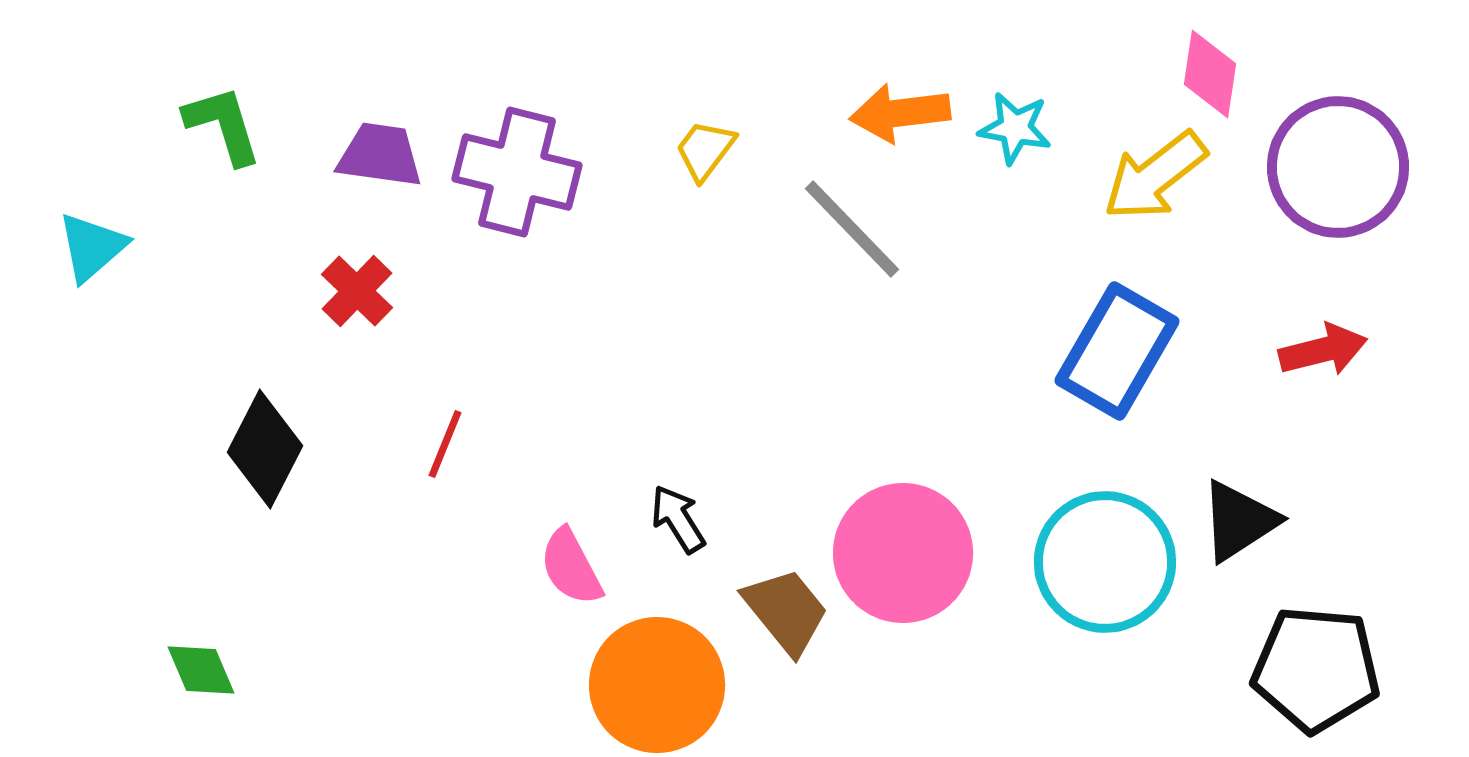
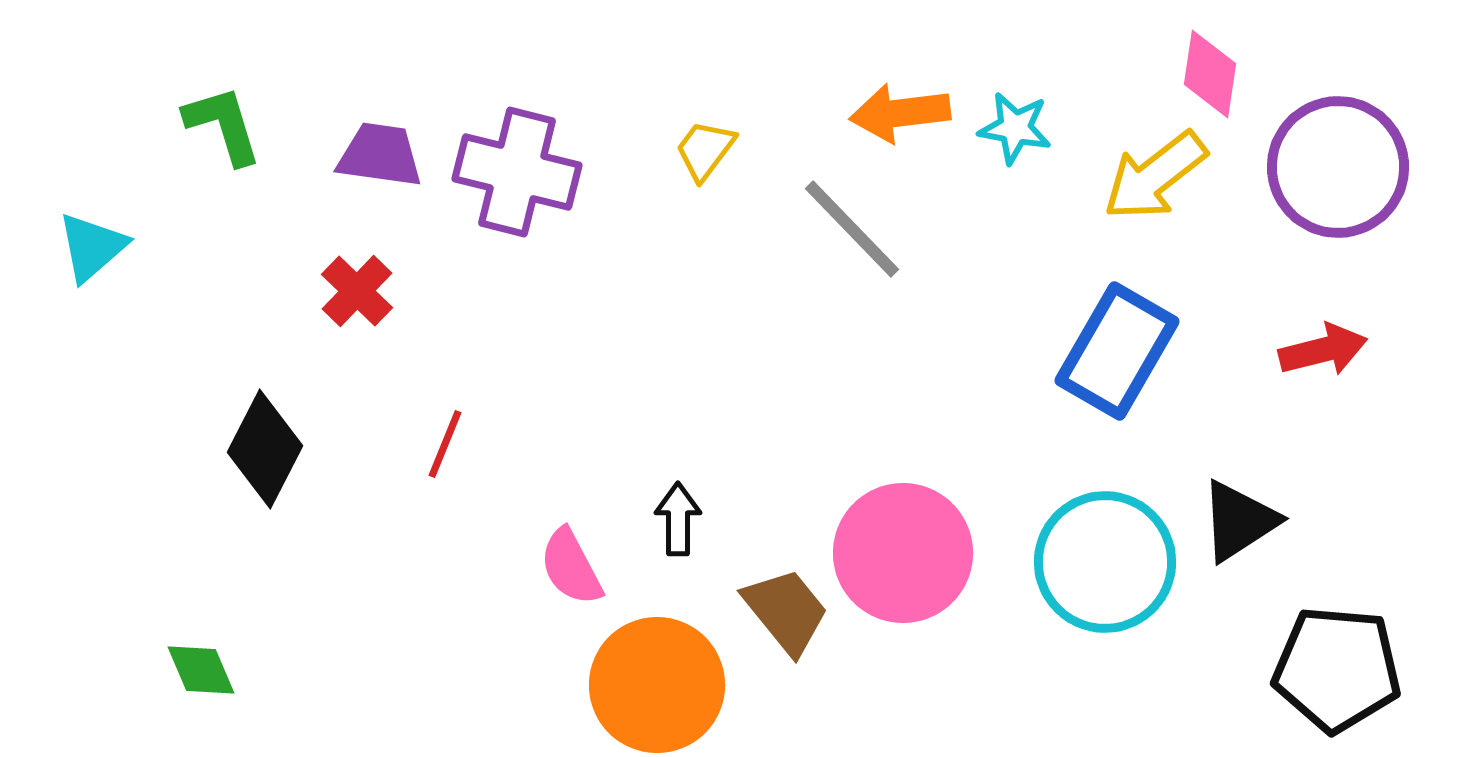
black arrow: rotated 32 degrees clockwise
black pentagon: moved 21 px right
